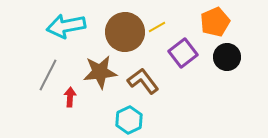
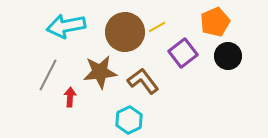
black circle: moved 1 px right, 1 px up
